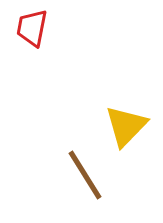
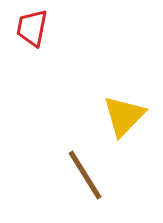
yellow triangle: moved 2 px left, 10 px up
